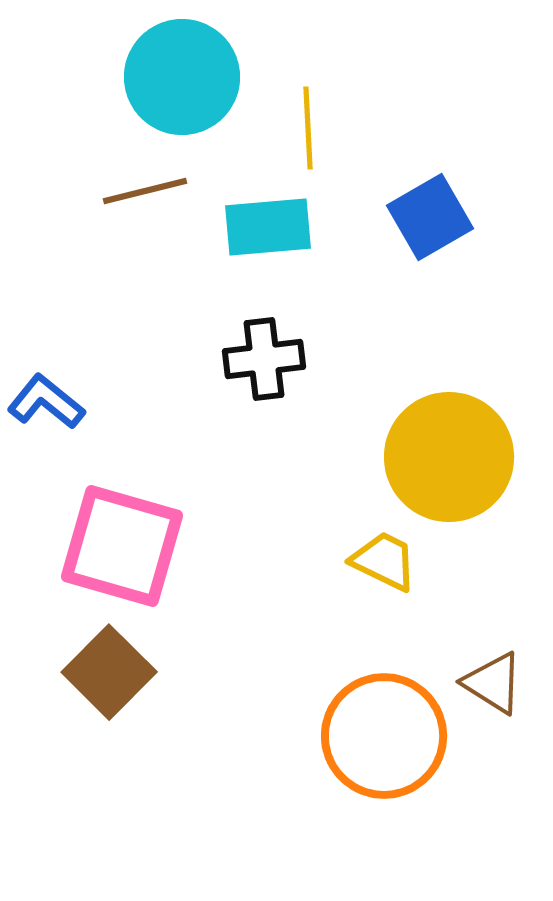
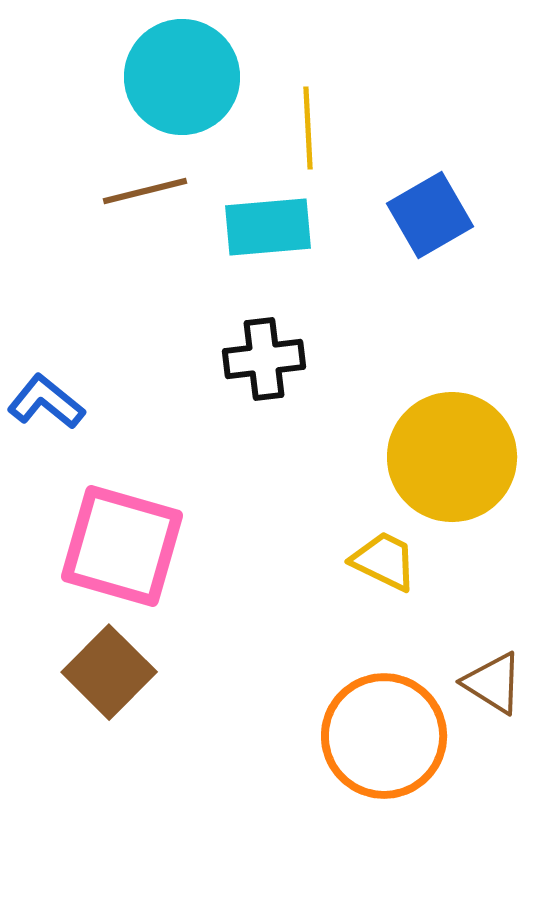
blue square: moved 2 px up
yellow circle: moved 3 px right
